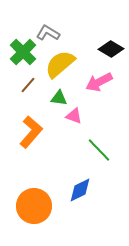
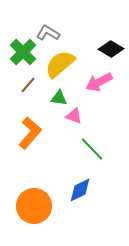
orange L-shape: moved 1 px left, 1 px down
green line: moved 7 px left, 1 px up
